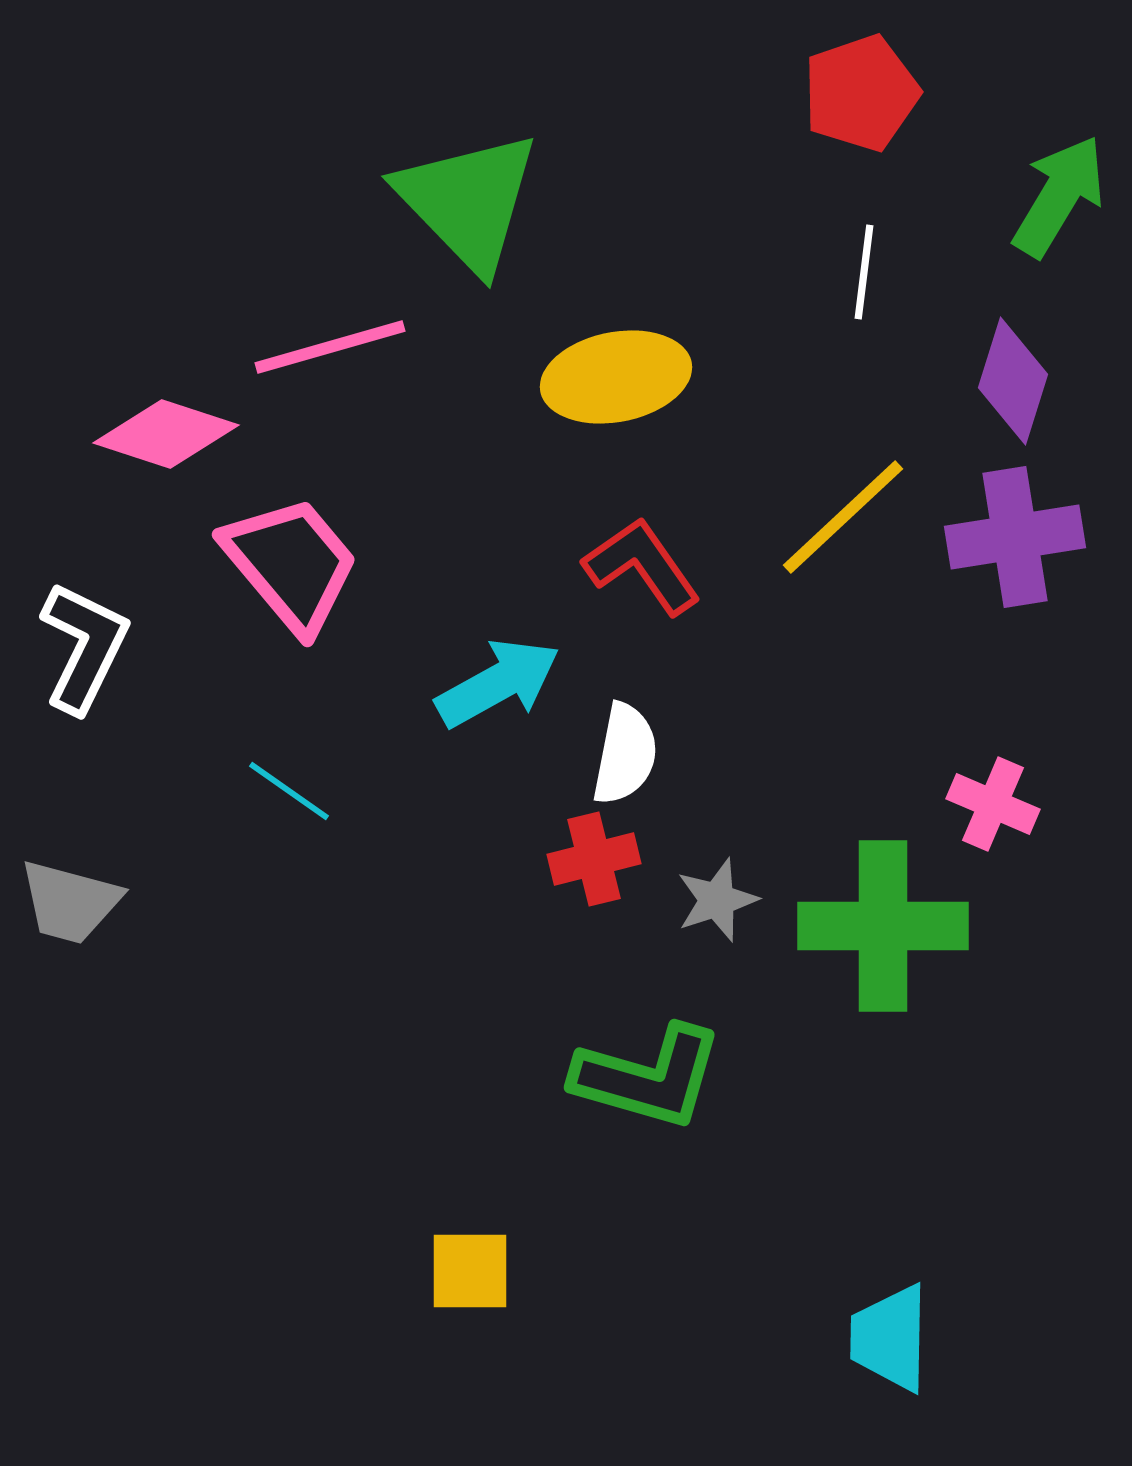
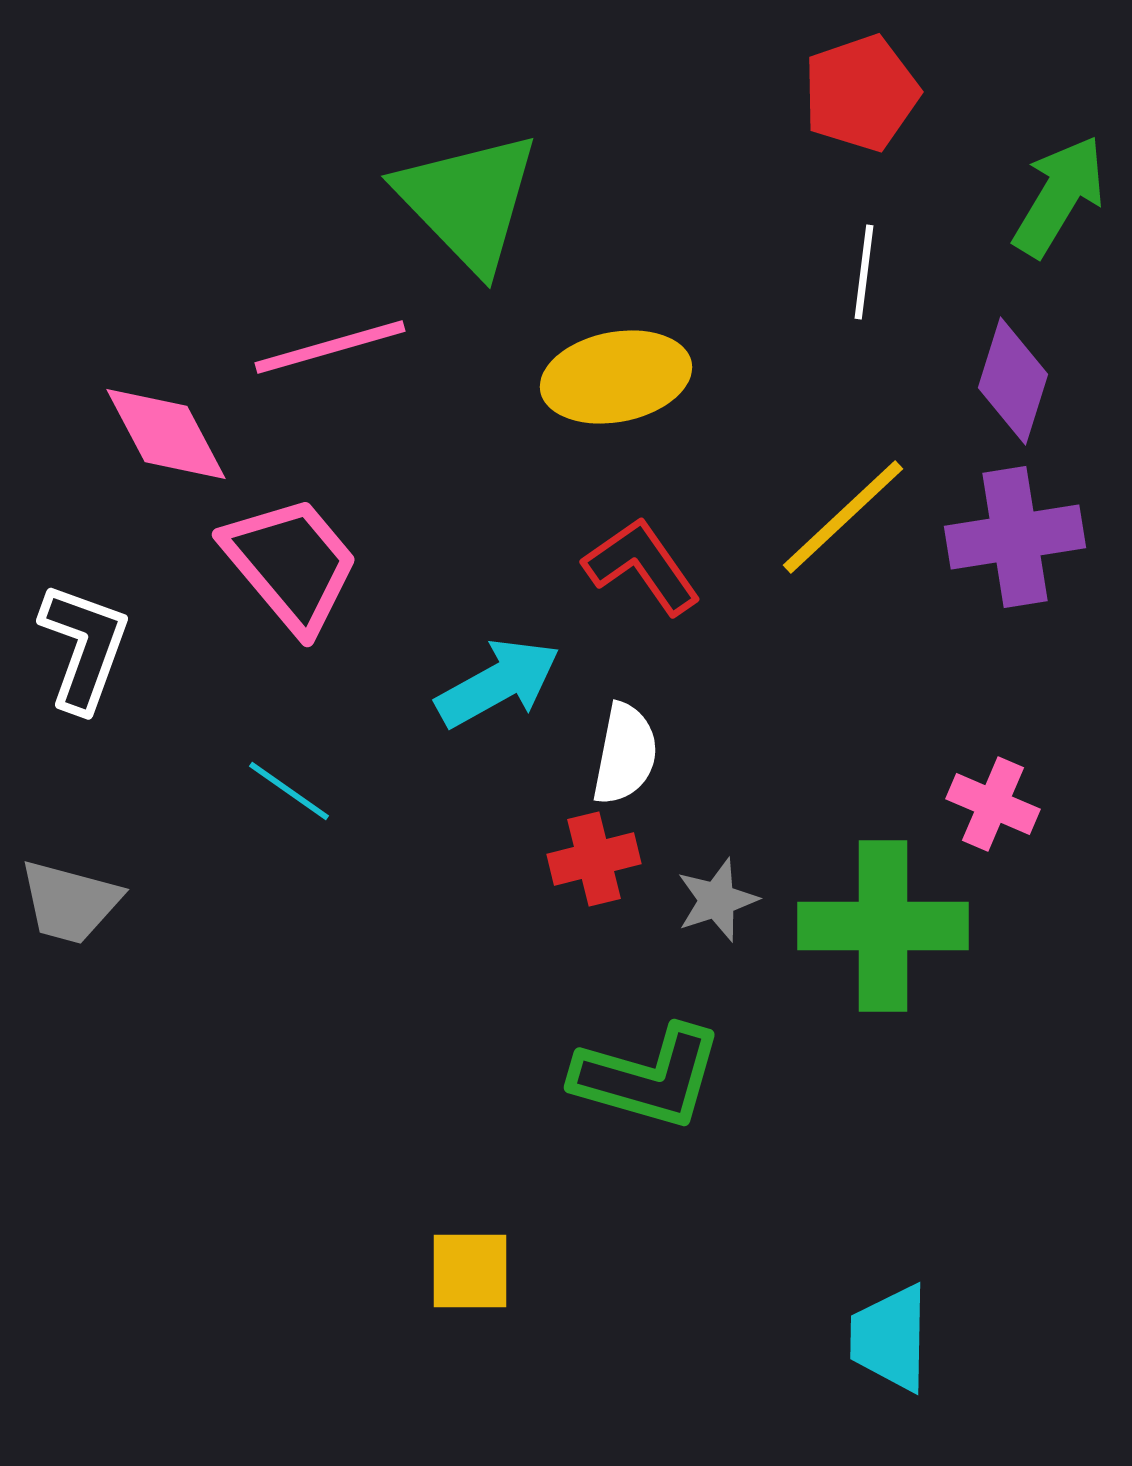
pink diamond: rotated 44 degrees clockwise
white L-shape: rotated 6 degrees counterclockwise
